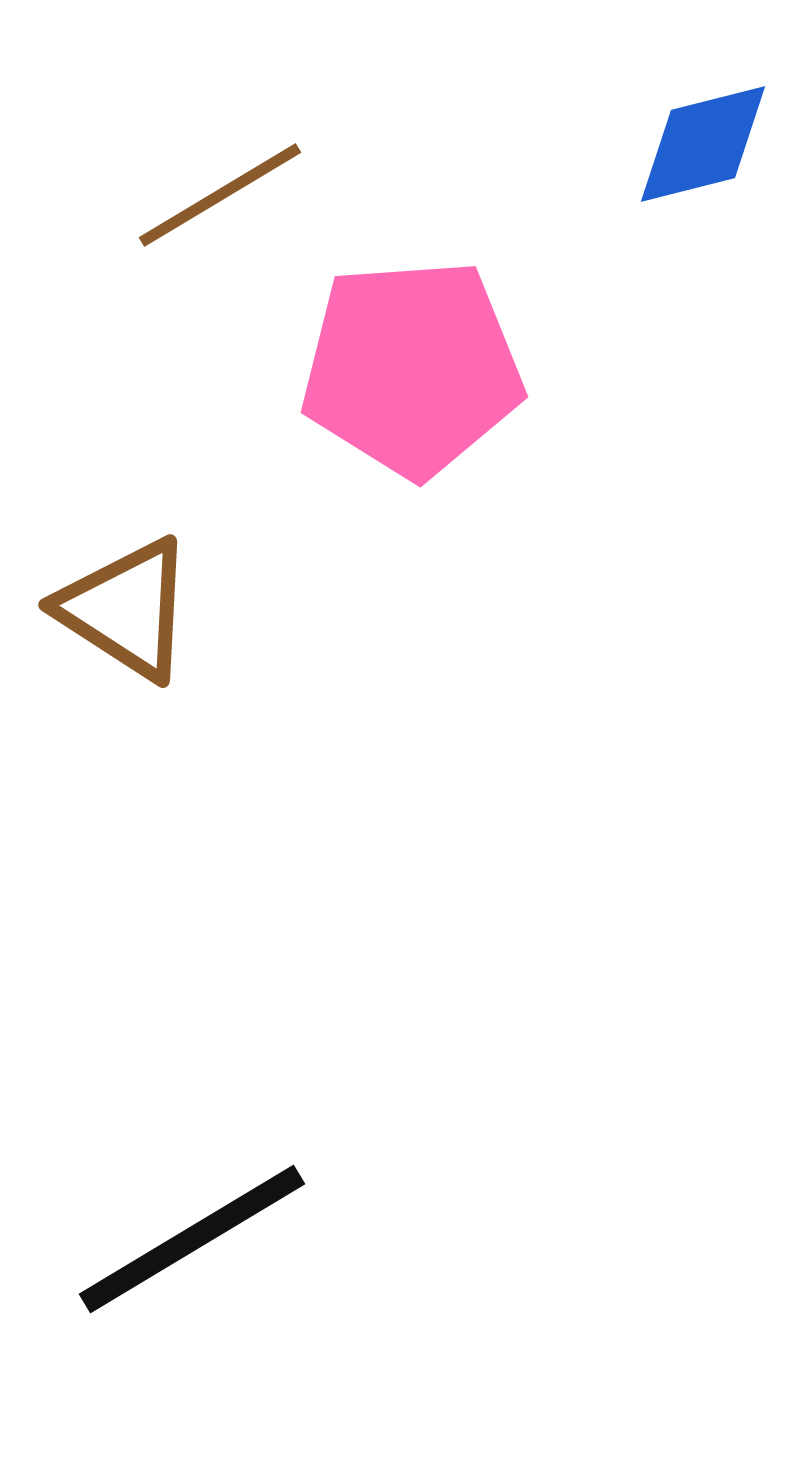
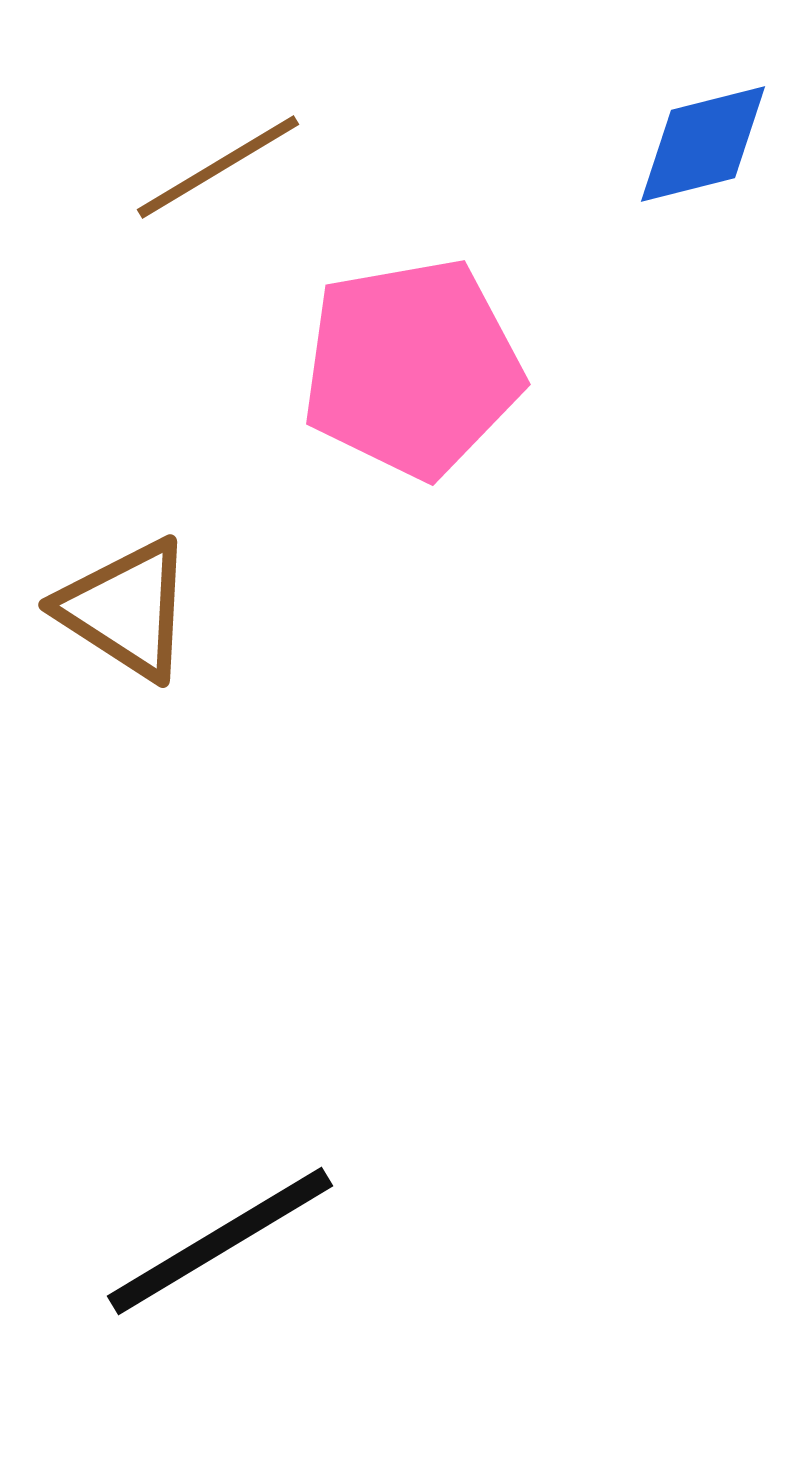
brown line: moved 2 px left, 28 px up
pink pentagon: rotated 6 degrees counterclockwise
black line: moved 28 px right, 2 px down
